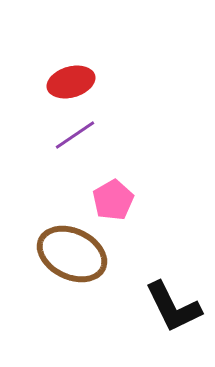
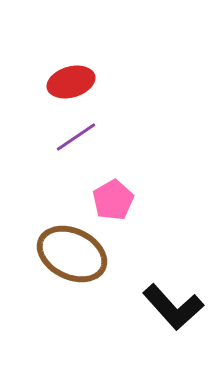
purple line: moved 1 px right, 2 px down
black L-shape: rotated 16 degrees counterclockwise
